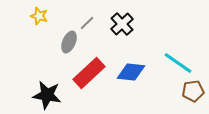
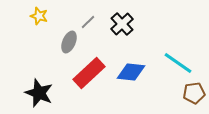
gray line: moved 1 px right, 1 px up
brown pentagon: moved 1 px right, 2 px down
black star: moved 8 px left, 2 px up; rotated 12 degrees clockwise
